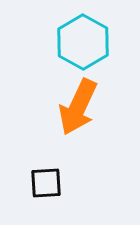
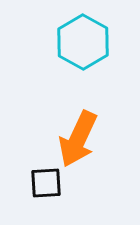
orange arrow: moved 32 px down
